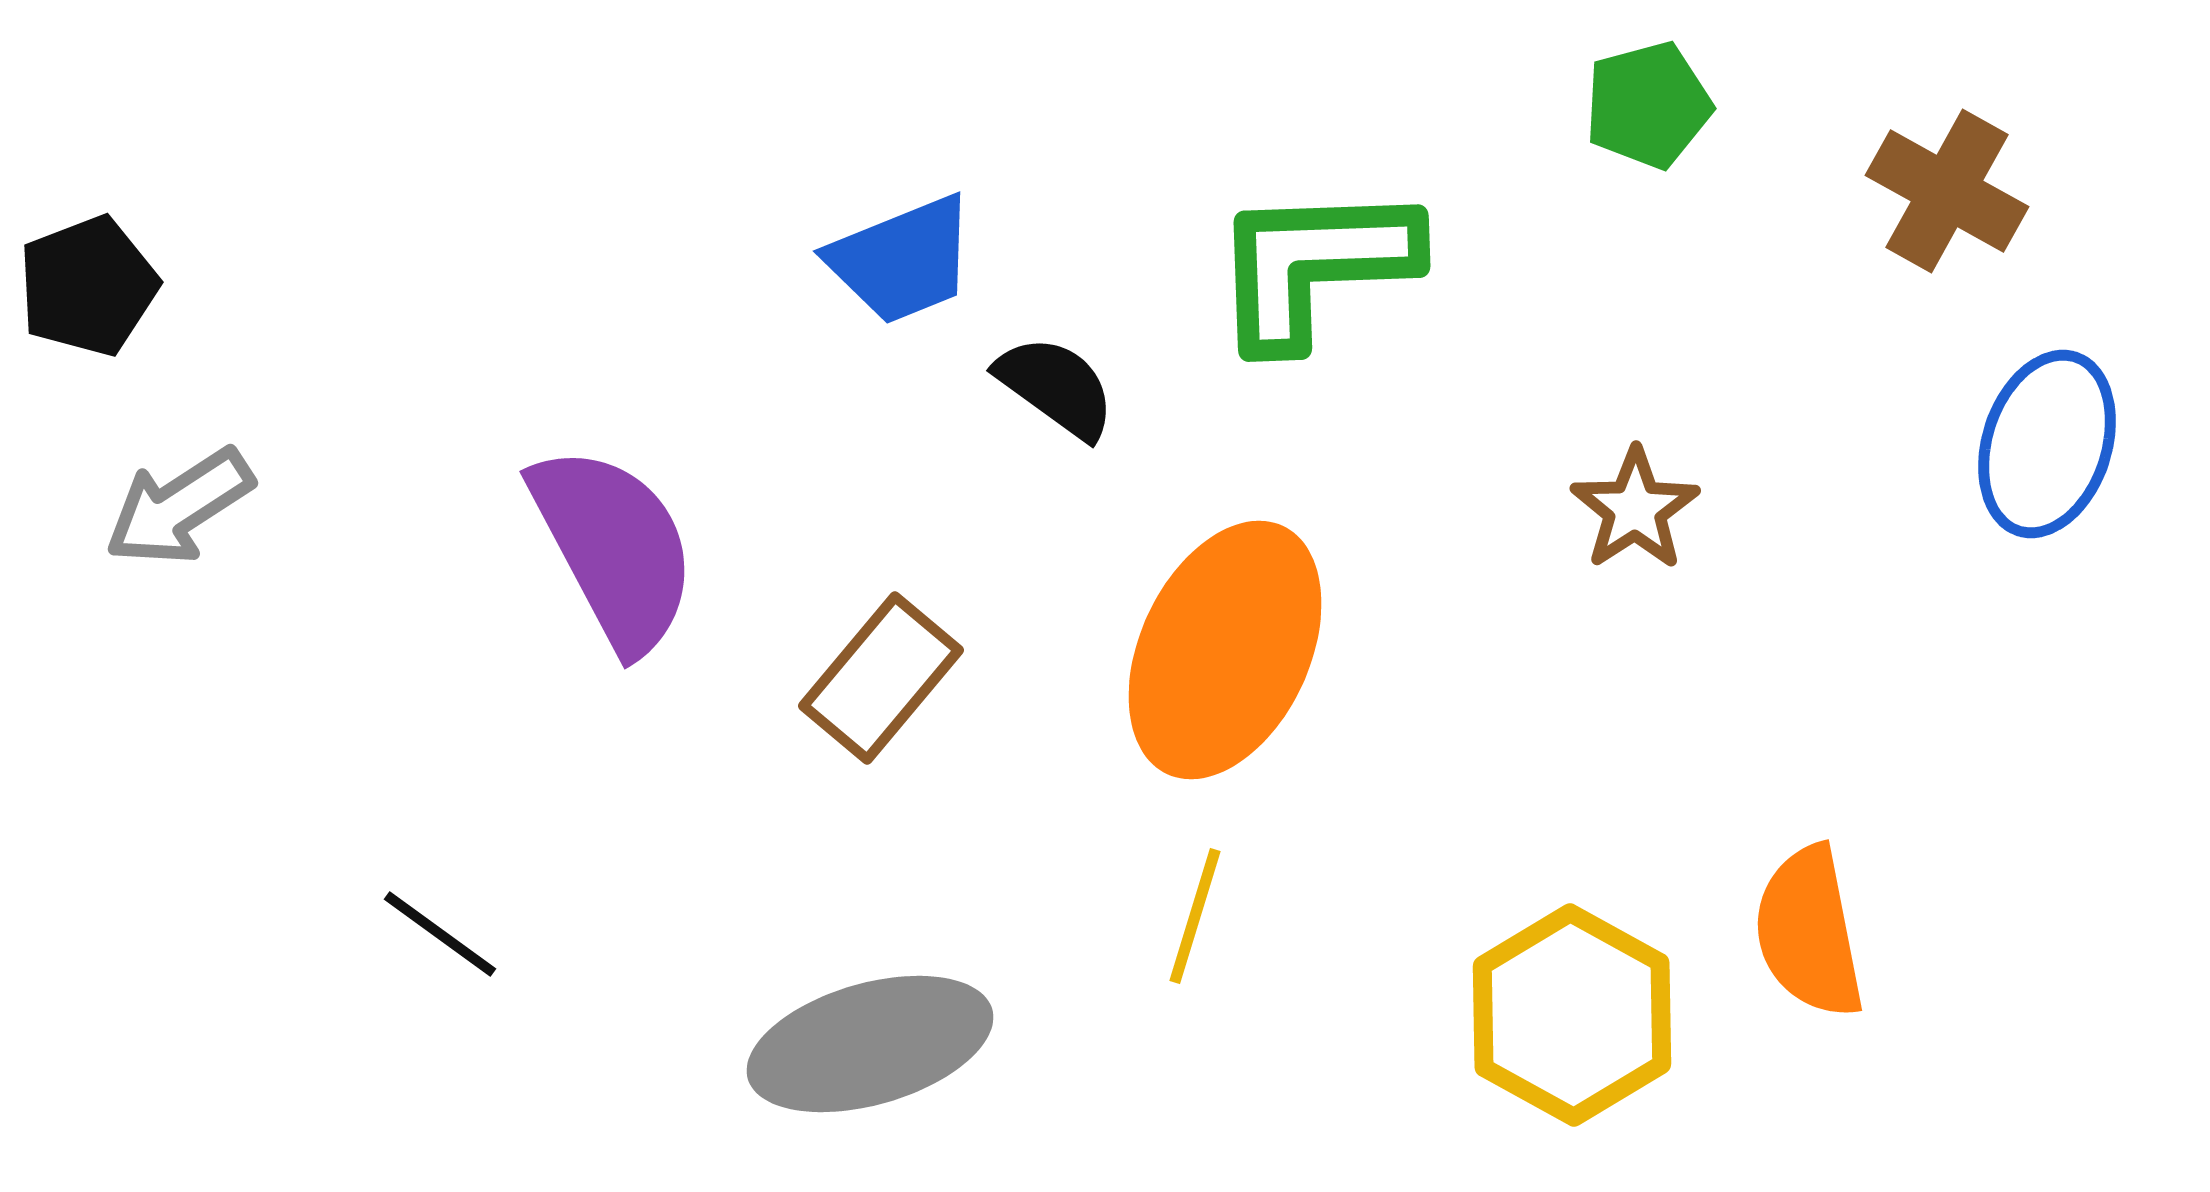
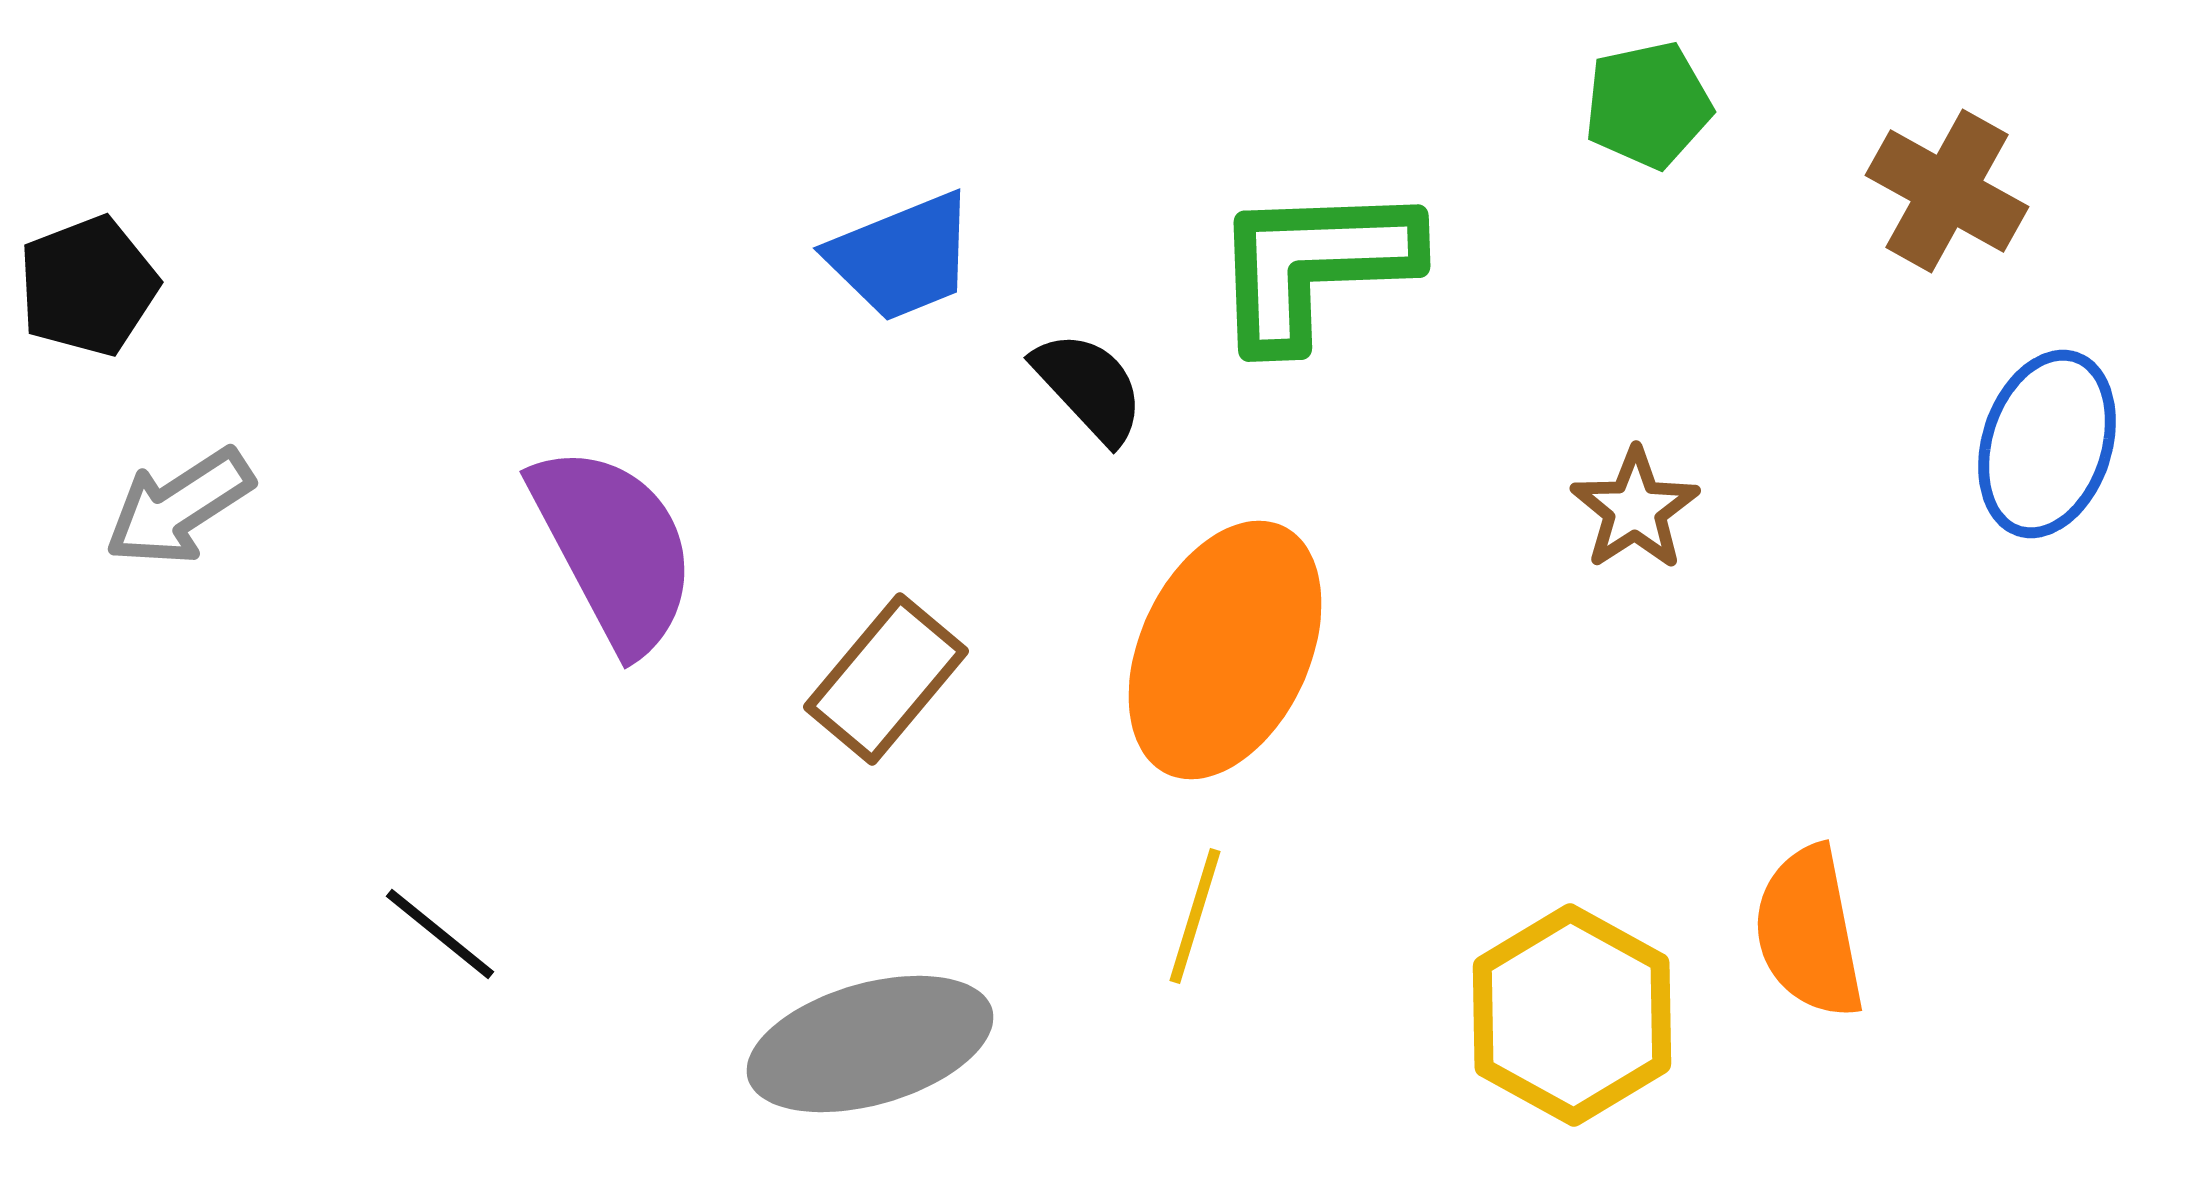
green pentagon: rotated 3 degrees clockwise
blue trapezoid: moved 3 px up
black semicircle: moved 33 px right; rotated 11 degrees clockwise
brown rectangle: moved 5 px right, 1 px down
black line: rotated 3 degrees clockwise
